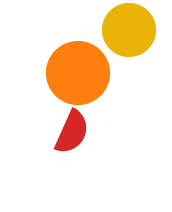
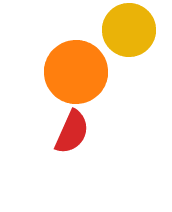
orange circle: moved 2 px left, 1 px up
